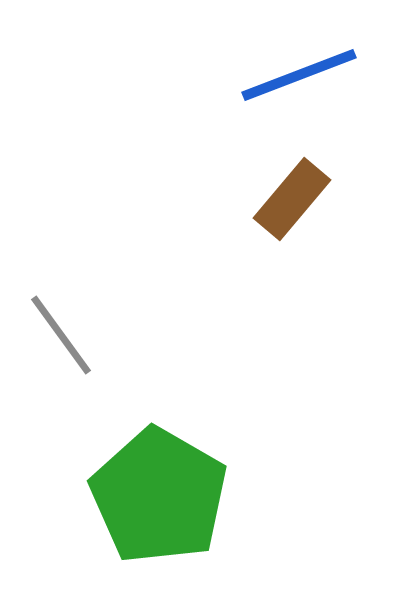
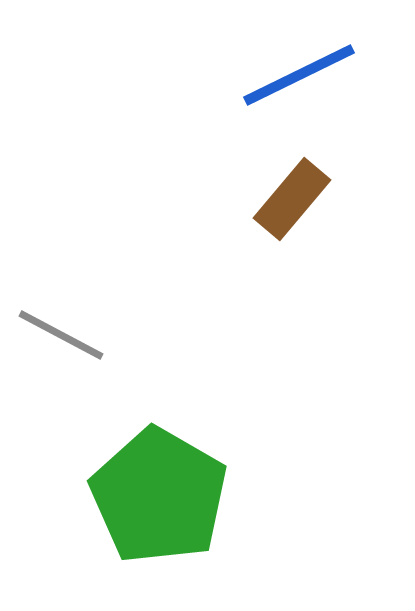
blue line: rotated 5 degrees counterclockwise
gray line: rotated 26 degrees counterclockwise
